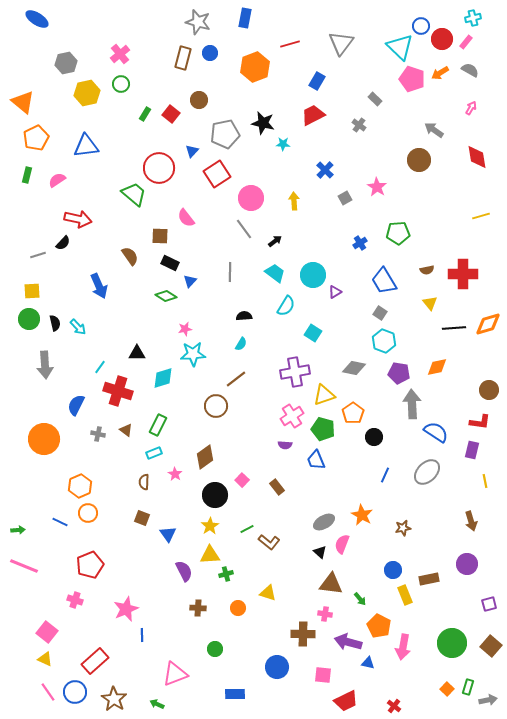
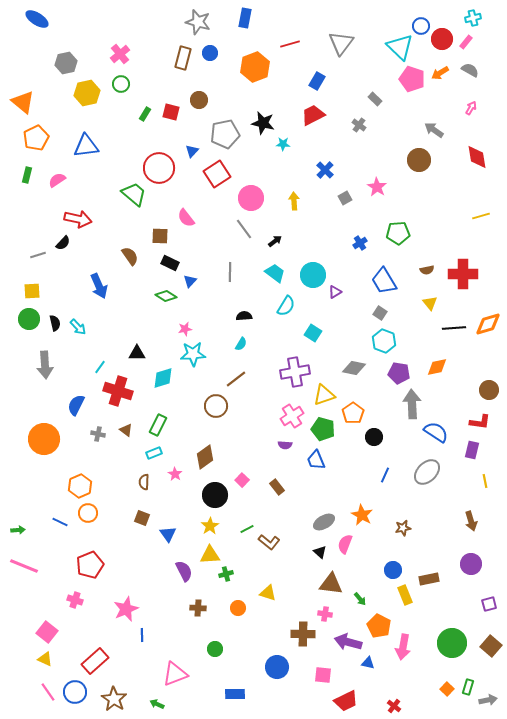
red square at (171, 114): moved 2 px up; rotated 24 degrees counterclockwise
pink semicircle at (342, 544): moved 3 px right
purple circle at (467, 564): moved 4 px right
